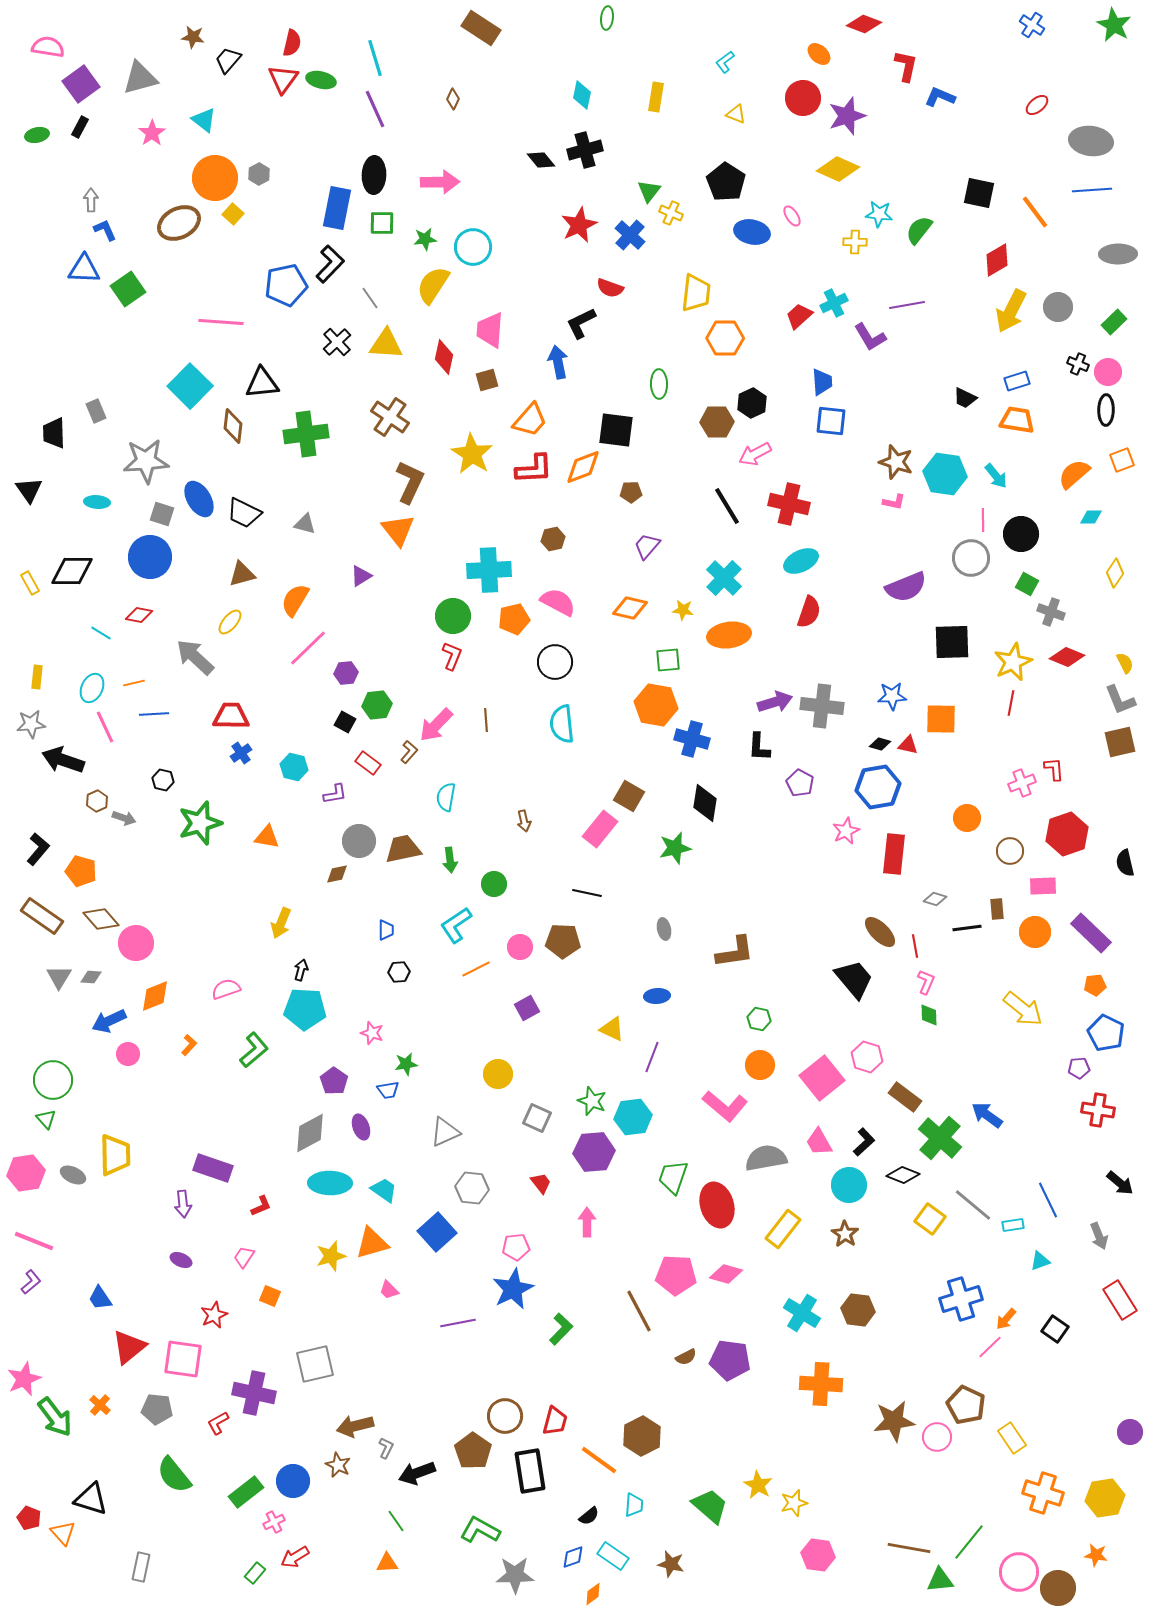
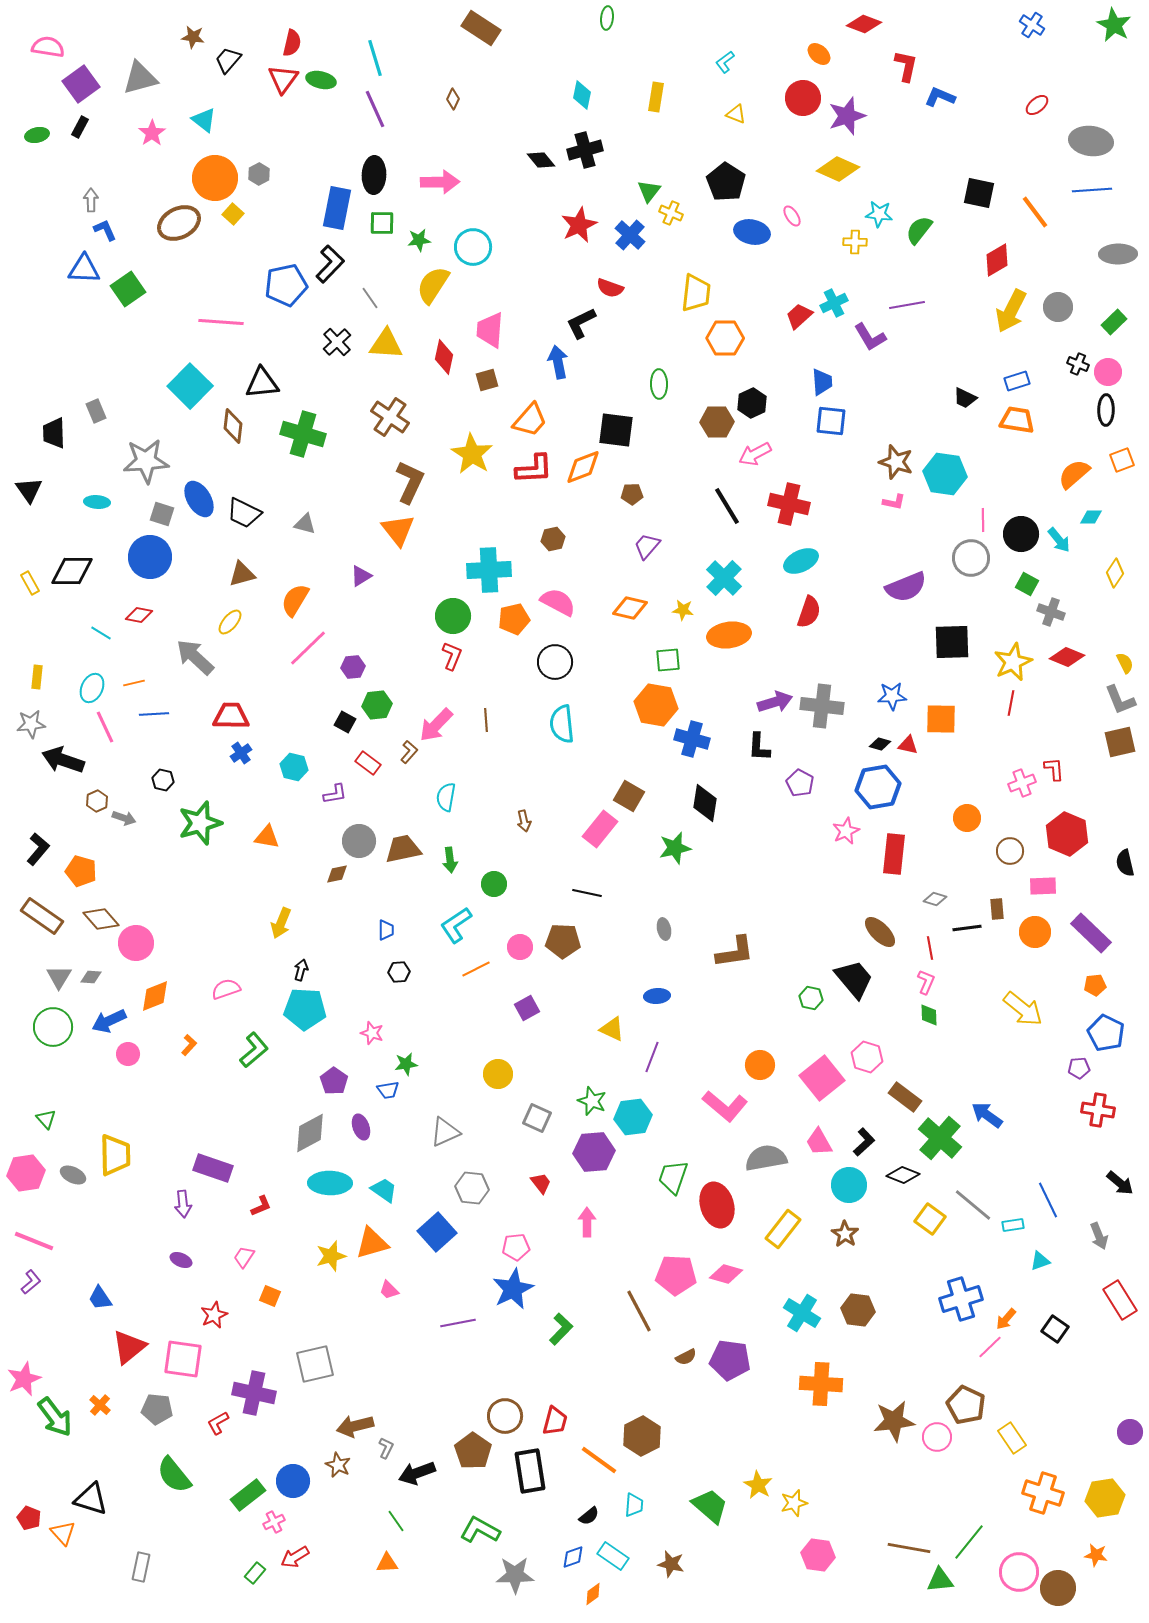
green star at (425, 239): moved 6 px left, 1 px down
green cross at (306, 434): moved 3 px left; rotated 24 degrees clockwise
cyan arrow at (996, 476): moved 63 px right, 64 px down
brown pentagon at (631, 492): moved 1 px right, 2 px down
purple hexagon at (346, 673): moved 7 px right, 6 px up
red hexagon at (1067, 834): rotated 18 degrees counterclockwise
red line at (915, 946): moved 15 px right, 2 px down
green hexagon at (759, 1019): moved 52 px right, 21 px up
green circle at (53, 1080): moved 53 px up
green rectangle at (246, 1492): moved 2 px right, 3 px down
